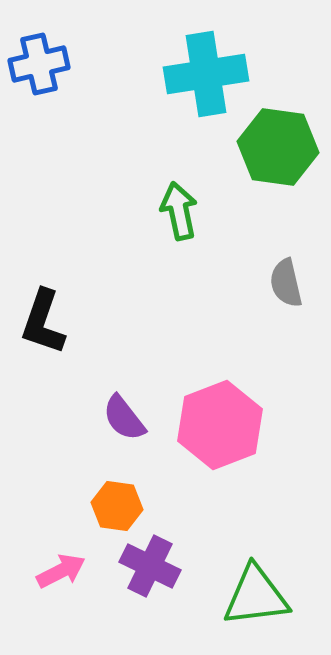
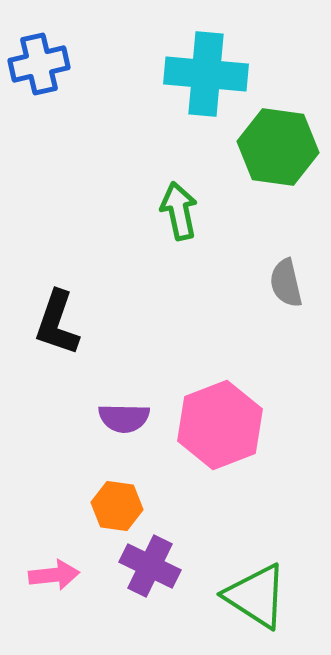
cyan cross: rotated 14 degrees clockwise
black L-shape: moved 14 px right, 1 px down
purple semicircle: rotated 51 degrees counterclockwise
pink arrow: moved 7 px left, 4 px down; rotated 21 degrees clockwise
green triangle: rotated 40 degrees clockwise
